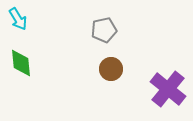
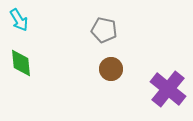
cyan arrow: moved 1 px right, 1 px down
gray pentagon: rotated 25 degrees clockwise
